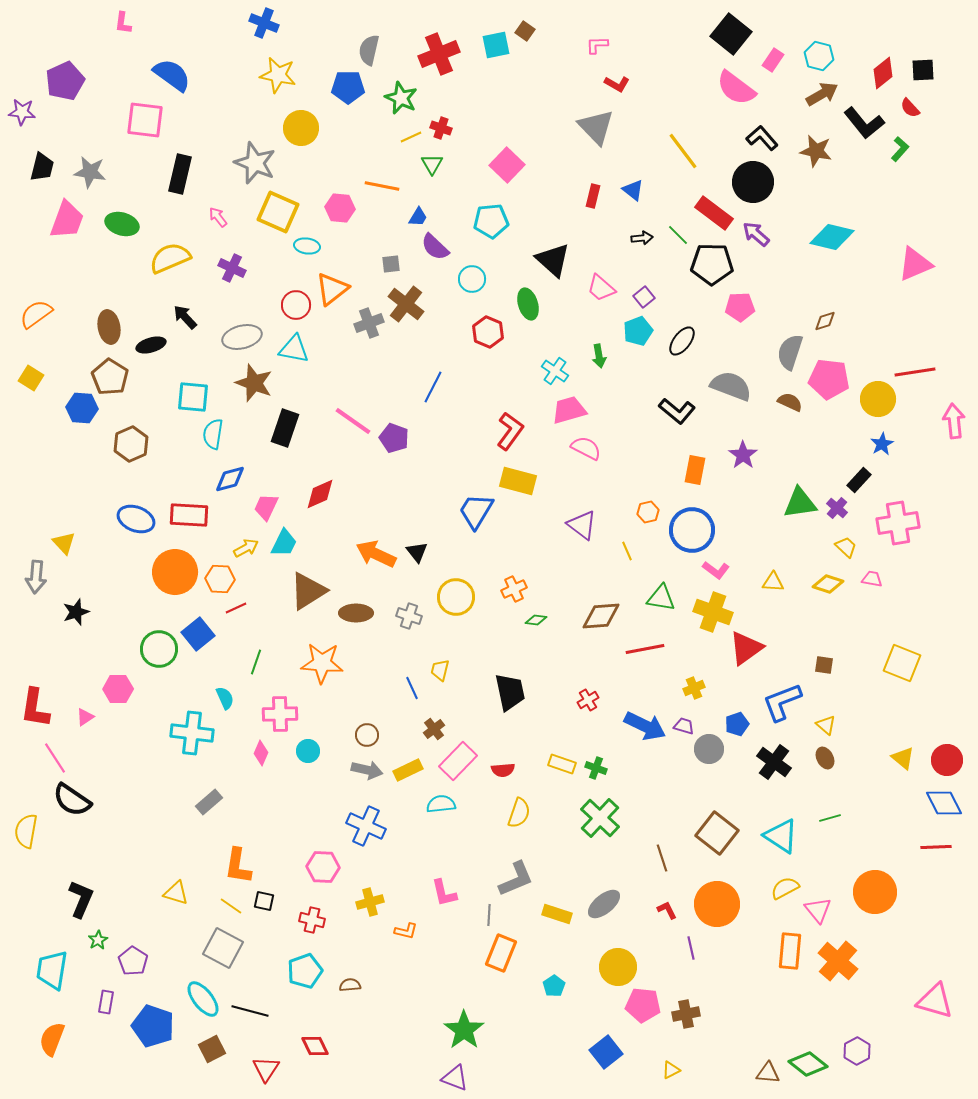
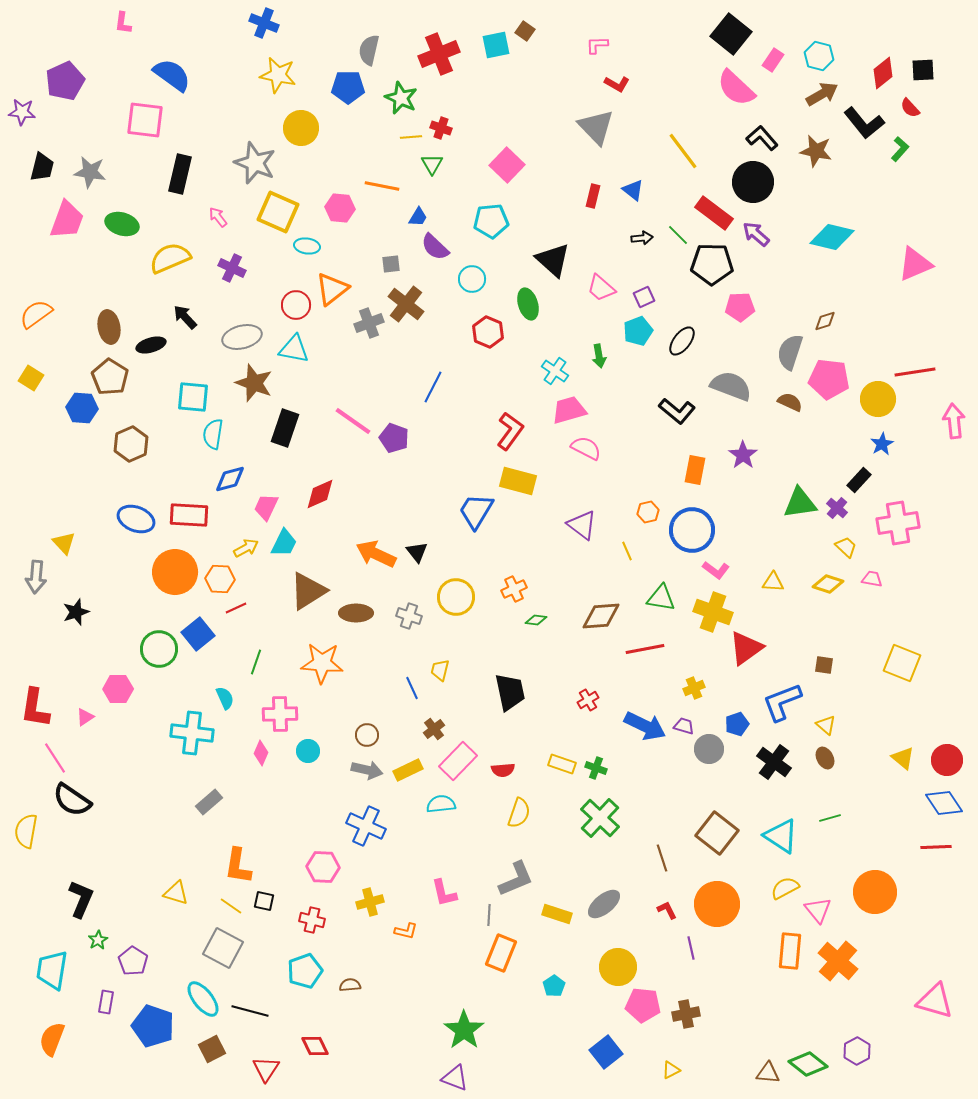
pink semicircle at (736, 88): rotated 6 degrees clockwise
yellow line at (411, 137): rotated 20 degrees clockwise
purple square at (644, 297): rotated 15 degrees clockwise
blue diamond at (944, 803): rotated 6 degrees counterclockwise
